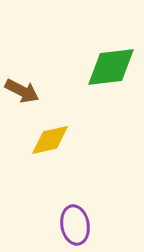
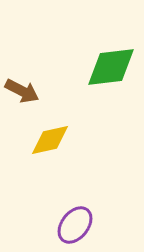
purple ellipse: rotated 48 degrees clockwise
